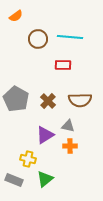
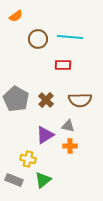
brown cross: moved 2 px left, 1 px up
green triangle: moved 2 px left, 1 px down
